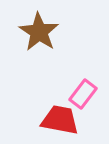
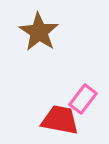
pink rectangle: moved 5 px down
